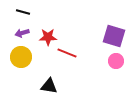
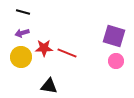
red star: moved 4 px left, 11 px down
